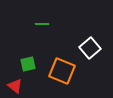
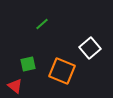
green line: rotated 40 degrees counterclockwise
